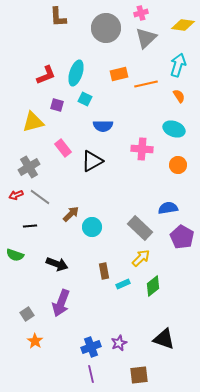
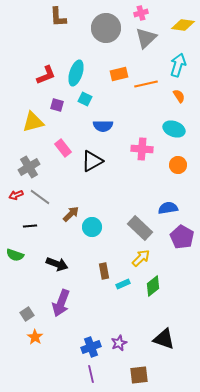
orange star at (35, 341): moved 4 px up
